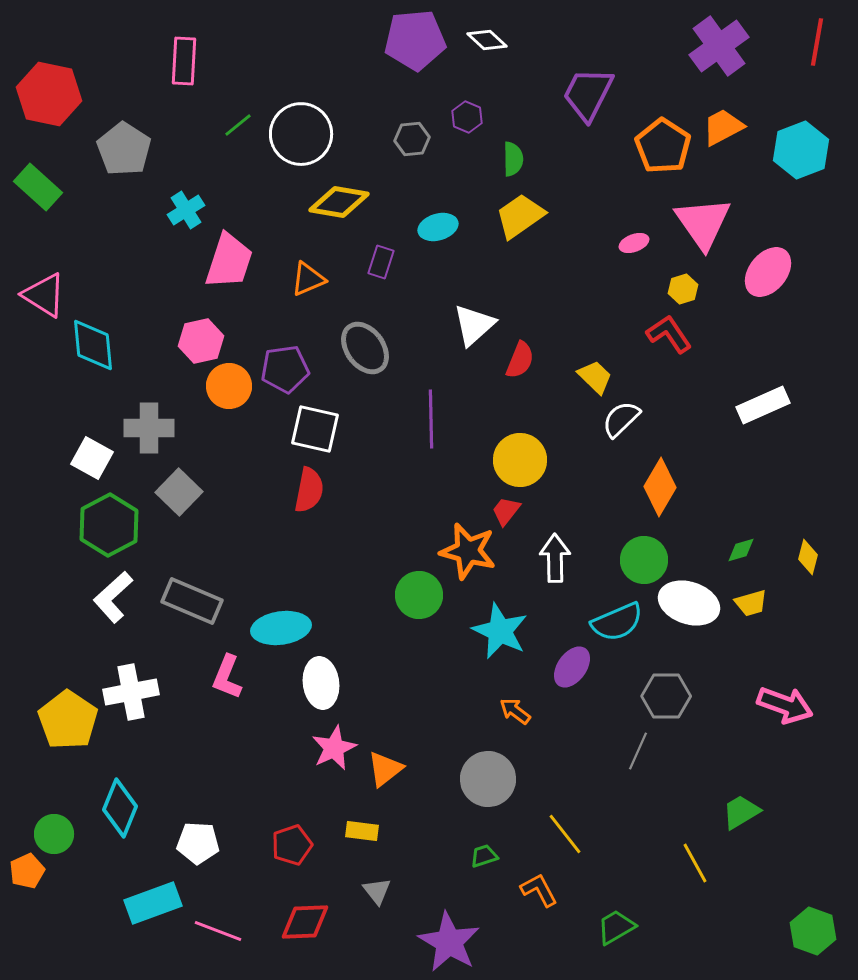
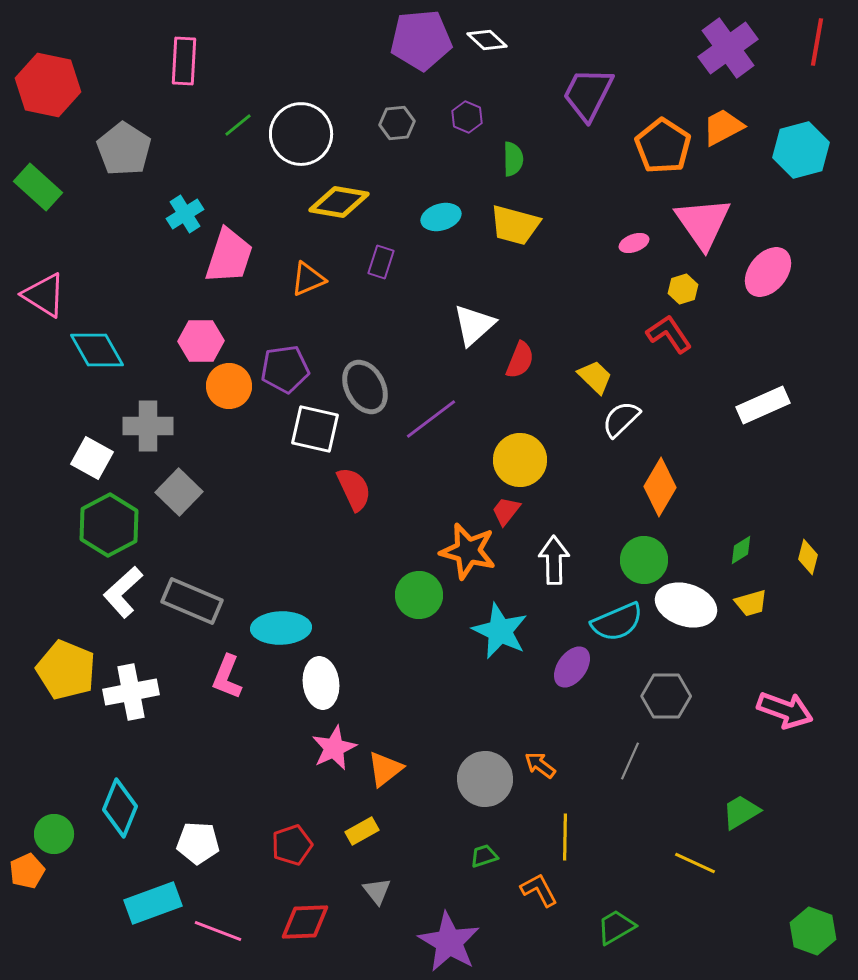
purple pentagon at (415, 40): moved 6 px right
purple cross at (719, 46): moved 9 px right, 2 px down
red hexagon at (49, 94): moved 1 px left, 9 px up
gray hexagon at (412, 139): moved 15 px left, 16 px up
cyan hexagon at (801, 150): rotated 6 degrees clockwise
cyan cross at (186, 210): moved 1 px left, 4 px down
yellow trapezoid at (520, 216): moved 5 px left, 9 px down; rotated 130 degrees counterclockwise
cyan ellipse at (438, 227): moved 3 px right, 10 px up
pink trapezoid at (229, 261): moved 5 px up
pink hexagon at (201, 341): rotated 12 degrees clockwise
cyan diamond at (93, 345): moved 4 px right, 5 px down; rotated 24 degrees counterclockwise
gray ellipse at (365, 348): moved 39 px down; rotated 8 degrees clockwise
purple line at (431, 419): rotated 54 degrees clockwise
gray cross at (149, 428): moved 1 px left, 2 px up
red semicircle at (309, 490): moved 45 px right, 1 px up; rotated 36 degrees counterclockwise
green diamond at (741, 550): rotated 16 degrees counterclockwise
white arrow at (555, 558): moved 1 px left, 2 px down
white L-shape at (113, 597): moved 10 px right, 5 px up
white ellipse at (689, 603): moved 3 px left, 2 px down
cyan ellipse at (281, 628): rotated 6 degrees clockwise
pink arrow at (785, 705): moved 5 px down
orange arrow at (515, 711): moved 25 px right, 54 px down
yellow pentagon at (68, 720): moved 2 px left, 50 px up; rotated 12 degrees counterclockwise
gray line at (638, 751): moved 8 px left, 10 px down
gray circle at (488, 779): moved 3 px left
yellow rectangle at (362, 831): rotated 36 degrees counterclockwise
yellow line at (565, 834): moved 3 px down; rotated 39 degrees clockwise
yellow line at (695, 863): rotated 36 degrees counterclockwise
